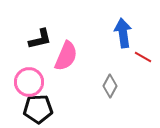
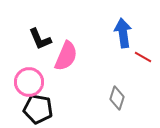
black L-shape: rotated 80 degrees clockwise
gray diamond: moved 7 px right, 12 px down; rotated 10 degrees counterclockwise
black pentagon: rotated 12 degrees clockwise
